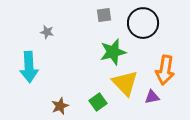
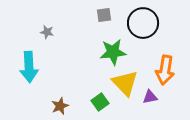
green star: rotated 8 degrees clockwise
purple triangle: moved 2 px left
green square: moved 2 px right
